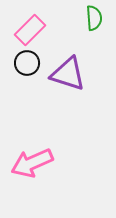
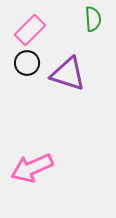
green semicircle: moved 1 px left, 1 px down
pink arrow: moved 5 px down
